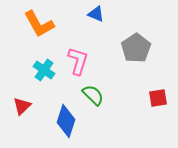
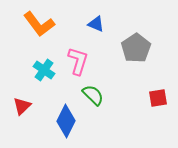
blue triangle: moved 10 px down
orange L-shape: rotated 8 degrees counterclockwise
blue diamond: rotated 8 degrees clockwise
